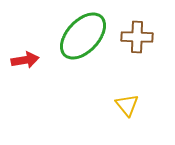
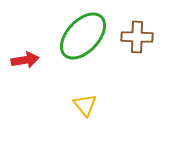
yellow triangle: moved 42 px left
